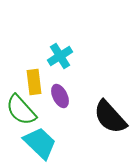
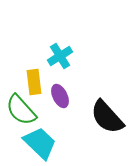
black semicircle: moved 3 px left
